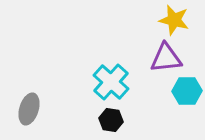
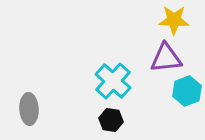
yellow star: rotated 12 degrees counterclockwise
cyan cross: moved 2 px right, 1 px up
cyan hexagon: rotated 20 degrees counterclockwise
gray ellipse: rotated 20 degrees counterclockwise
